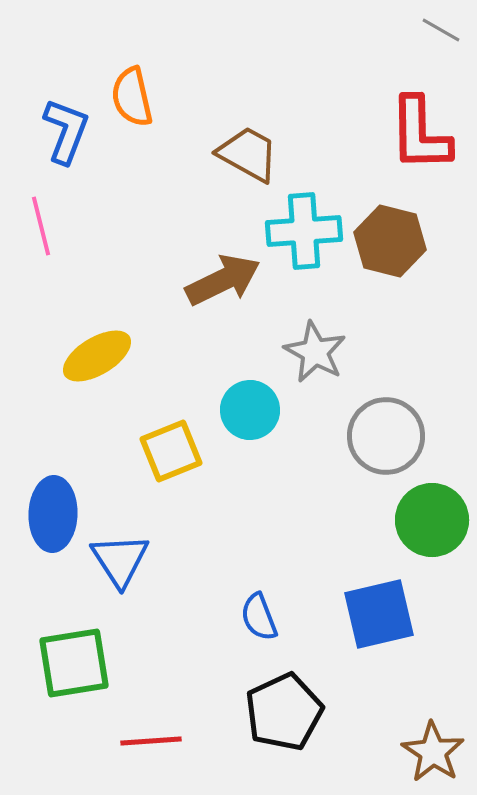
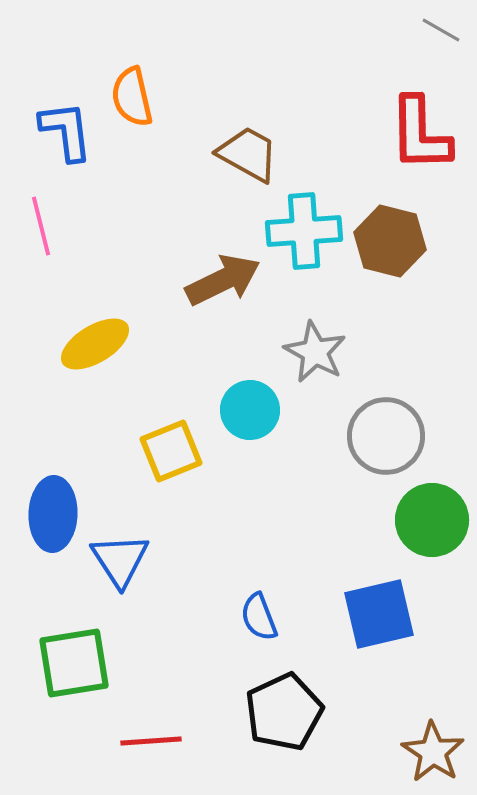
blue L-shape: rotated 28 degrees counterclockwise
yellow ellipse: moved 2 px left, 12 px up
